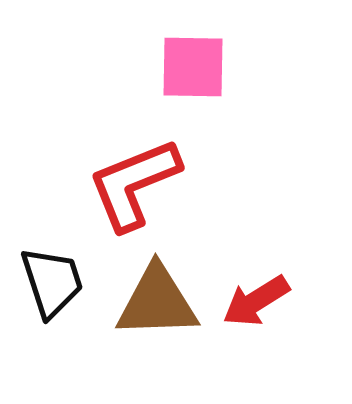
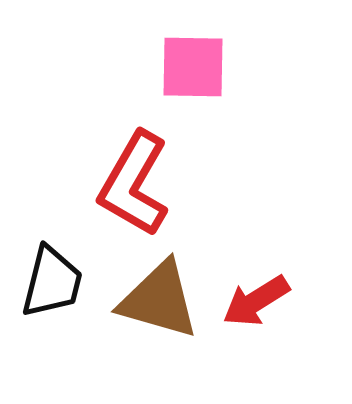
red L-shape: rotated 38 degrees counterclockwise
black trapezoid: rotated 32 degrees clockwise
brown triangle: moved 2 px right, 2 px up; rotated 18 degrees clockwise
